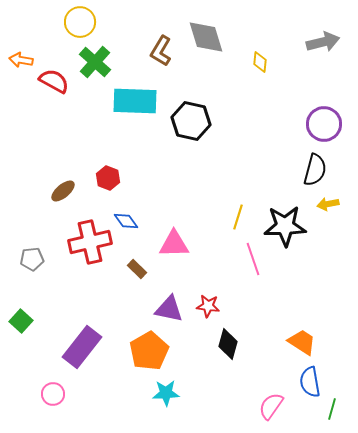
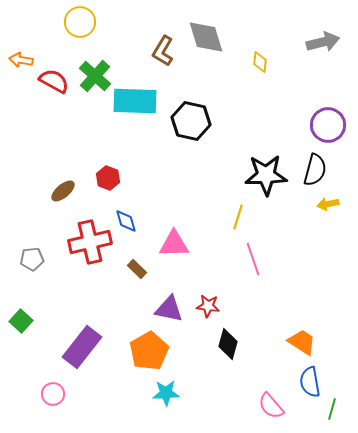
brown L-shape: moved 2 px right
green cross: moved 14 px down
purple circle: moved 4 px right, 1 px down
blue diamond: rotated 20 degrees clockwise
black star: moved 19 px left, 51 px up
pink semicircle: rotated 76 degrees counterclockwise
